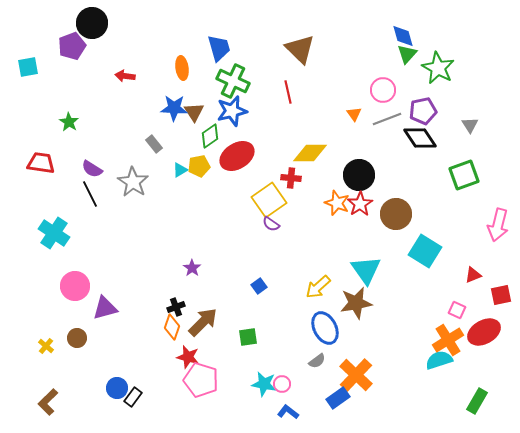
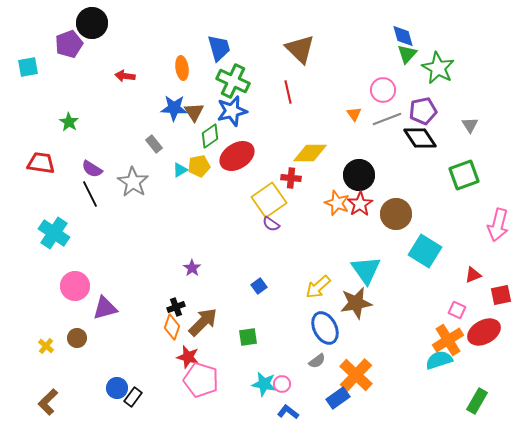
purple pentagon at (72, 46): moved 3 px left, 2 px up
